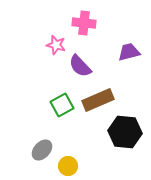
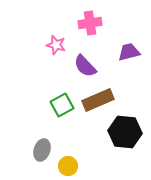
pink cross: moved 6 px right; rotated 15 degrees counterclockwise
purple semicircle: moved 5 px right
gray ellipse: rotated 25 degrees counterclockwise
